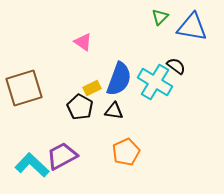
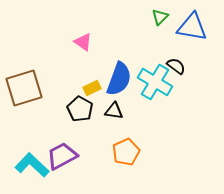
black pentagon: moved 2 px down
